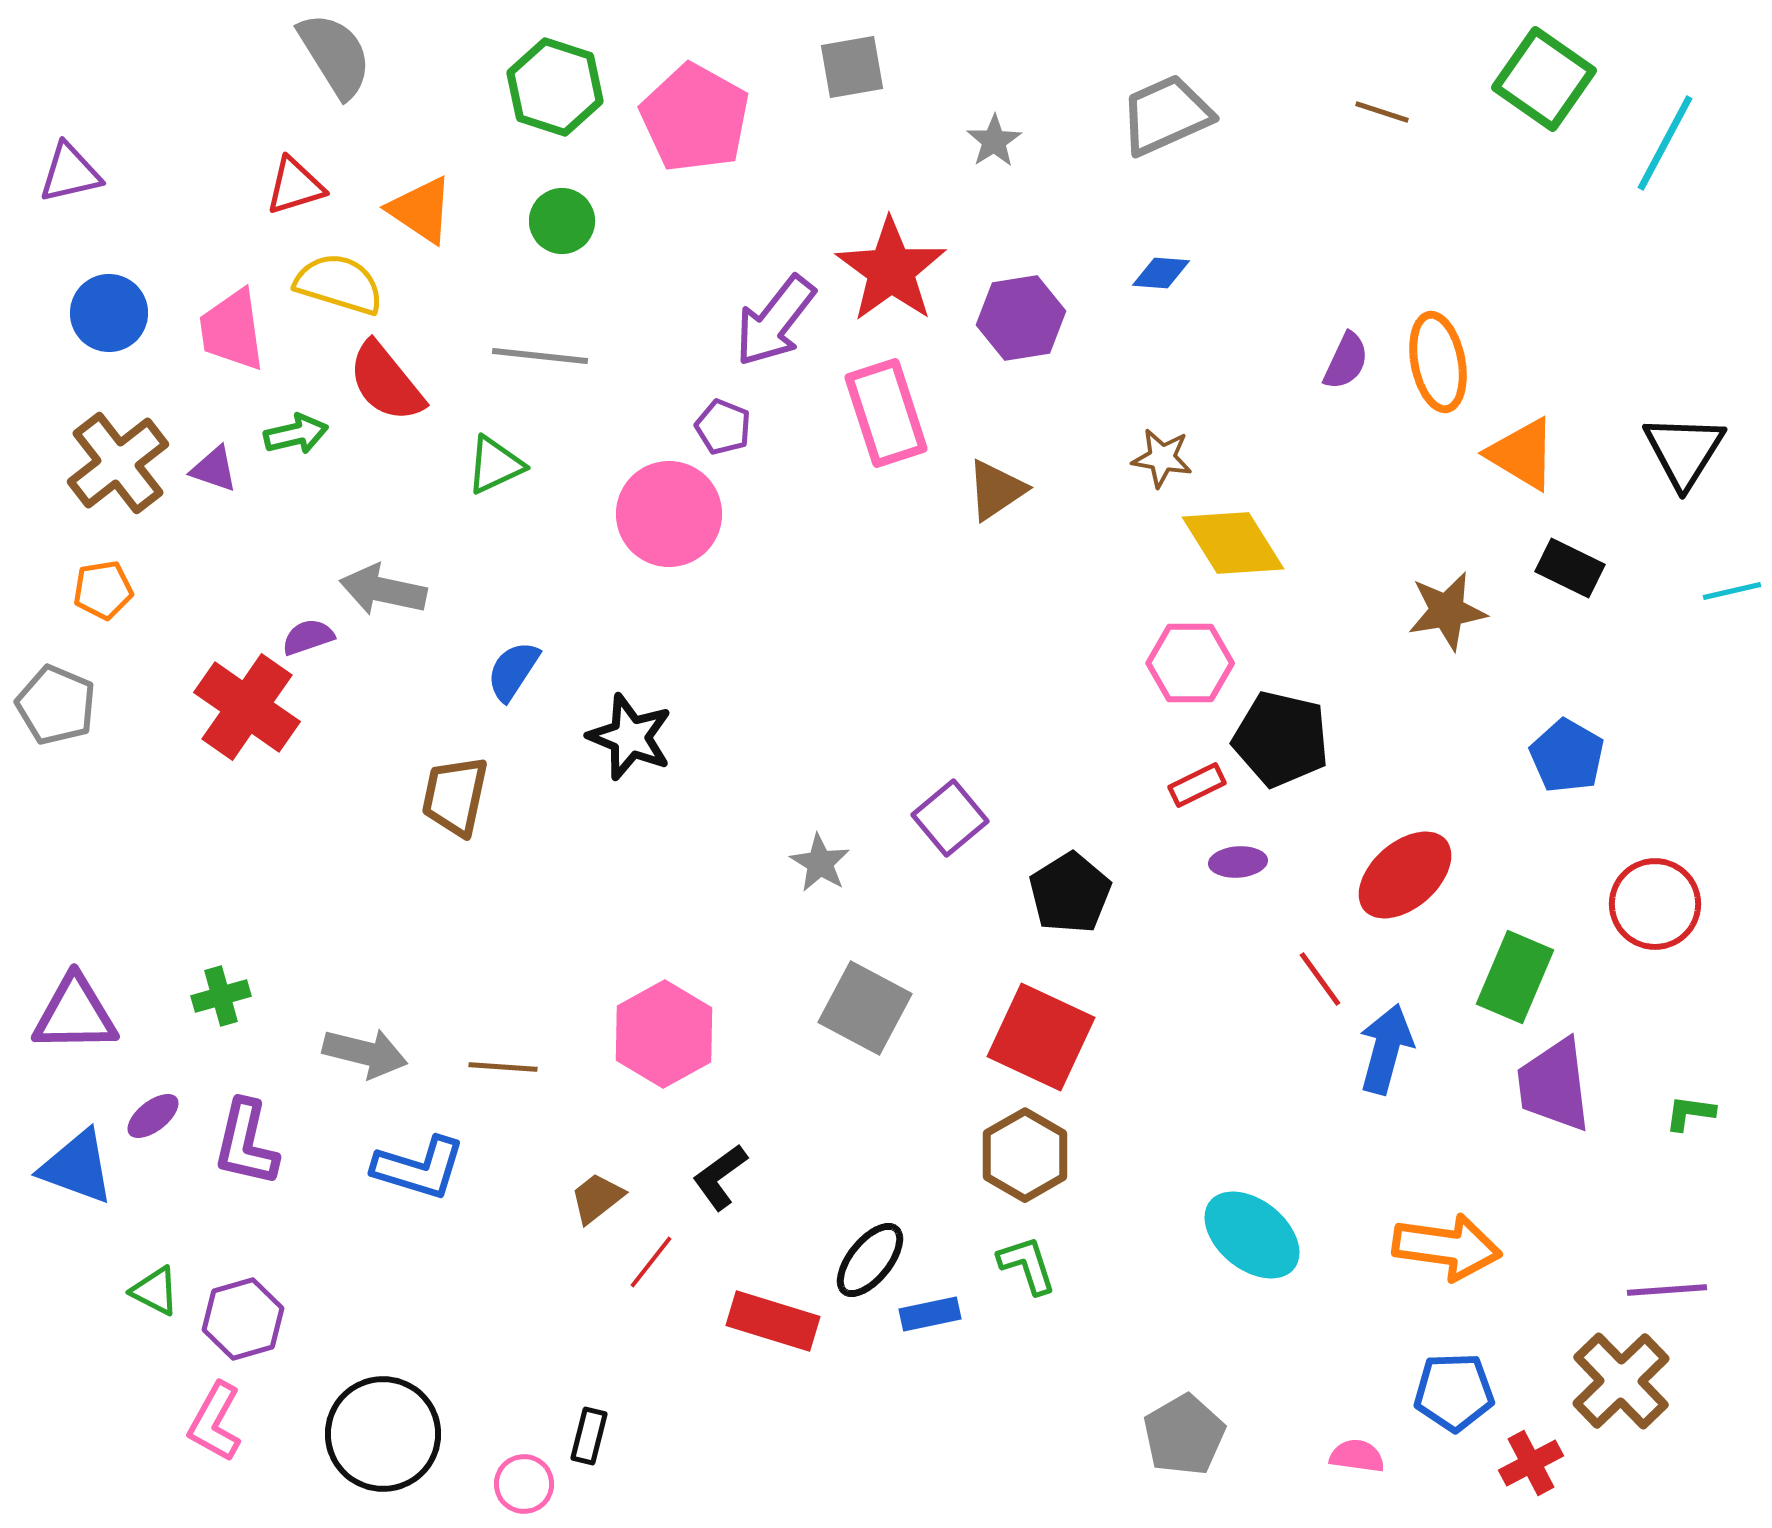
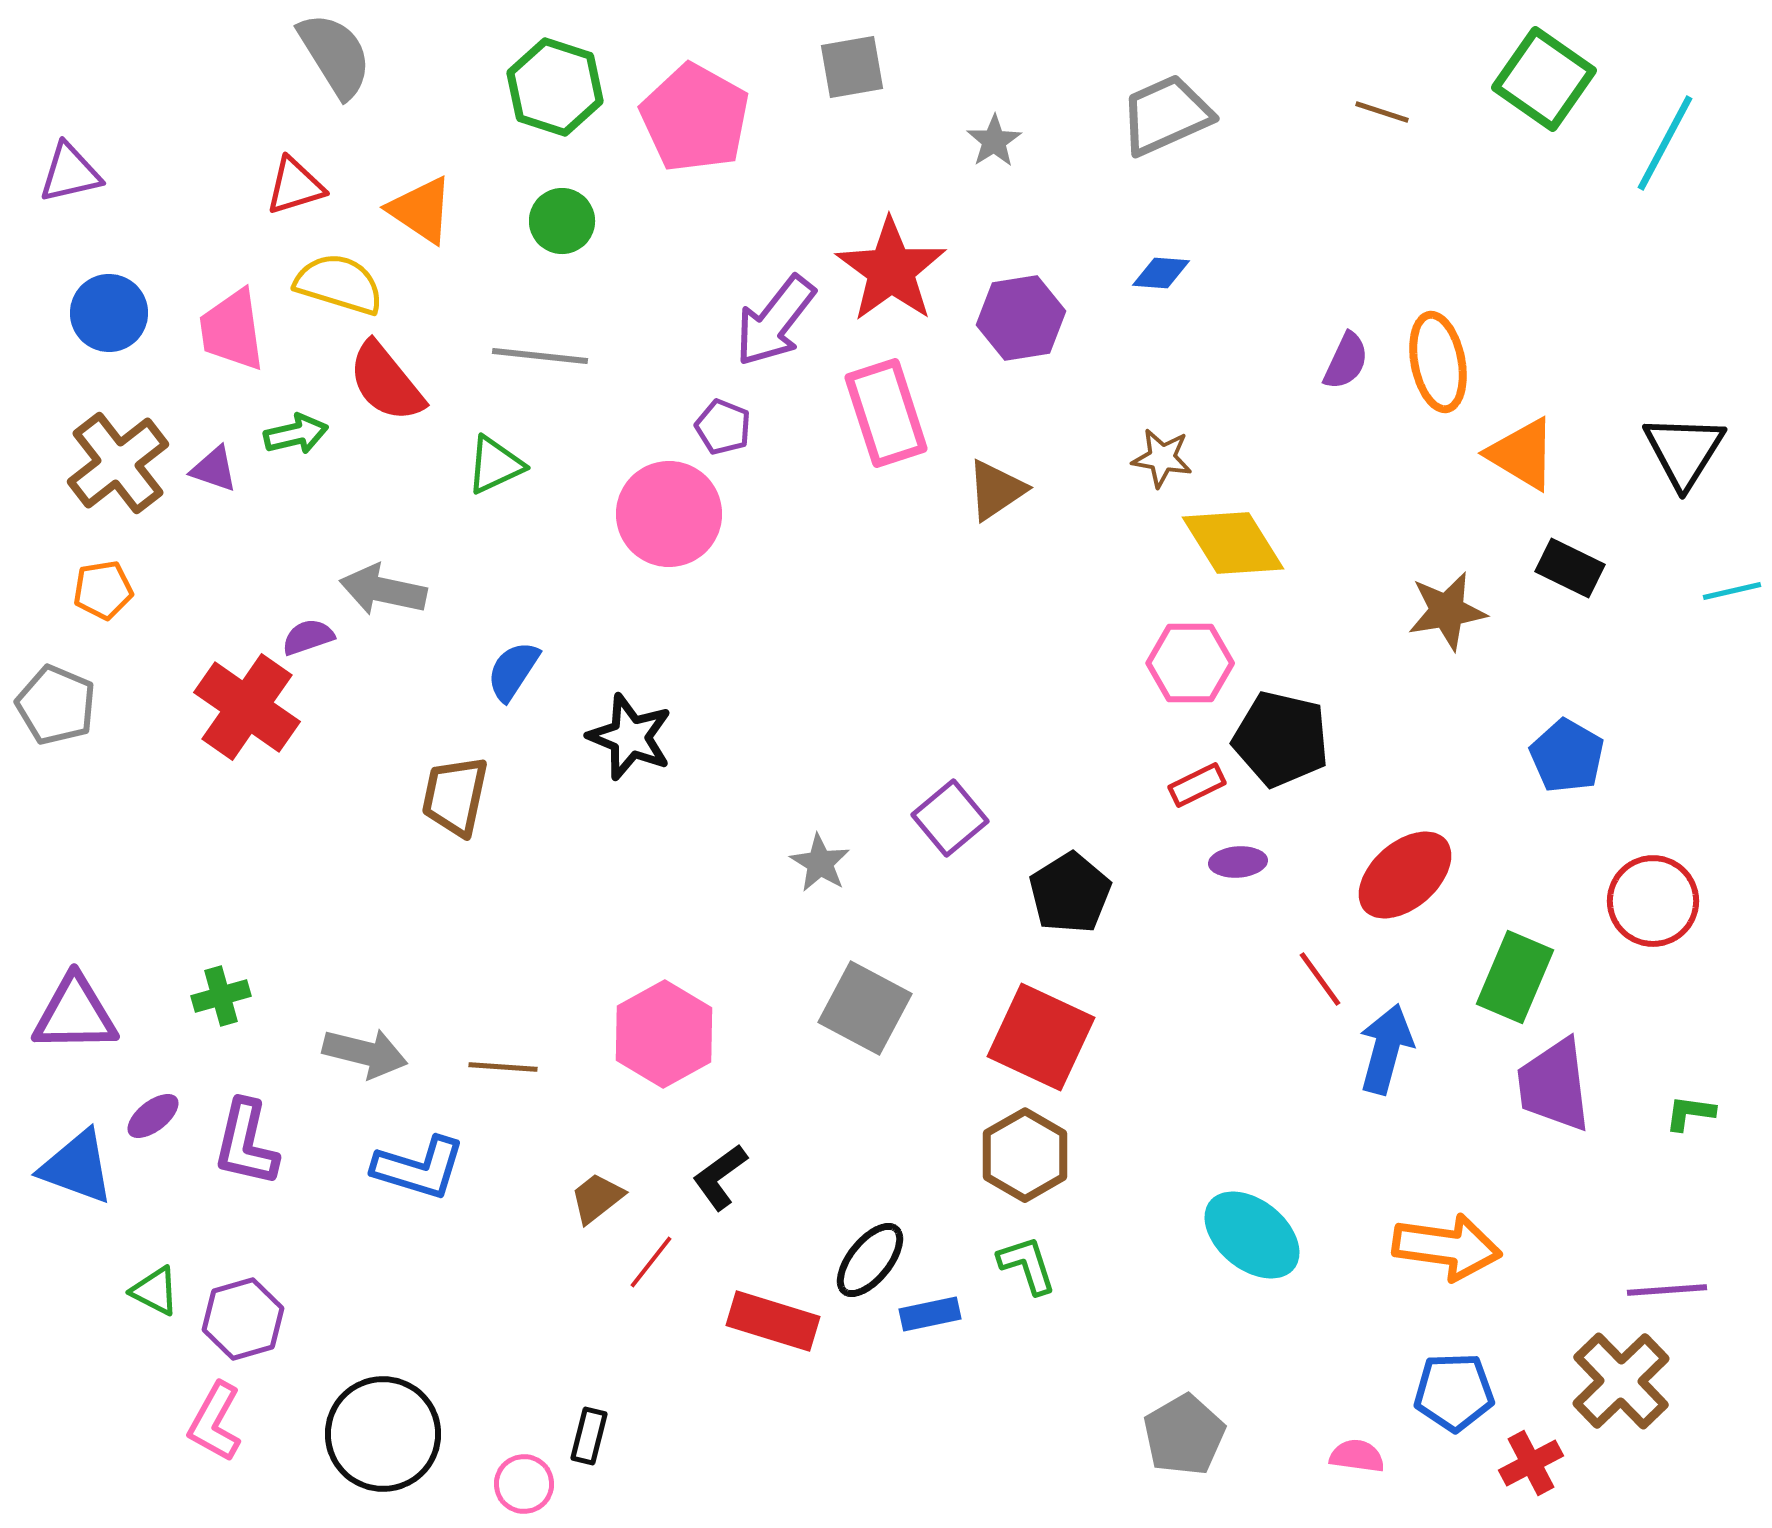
red circle at (1655, 904): moved 2 px left, 3 px up
